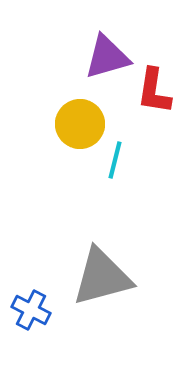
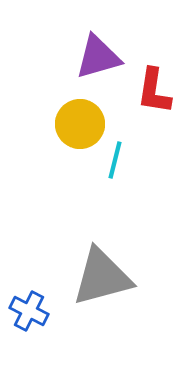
purple triangle: moved 9 px left
blue cross: moved 2 px left, 1 px down
